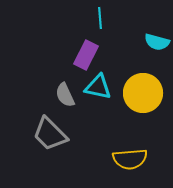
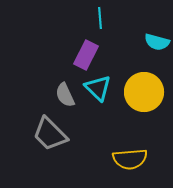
cyan triangle: moved 1 px down; rotated 32 degrees clockwise
yellow circle: moved 1 px right, 1 px up
